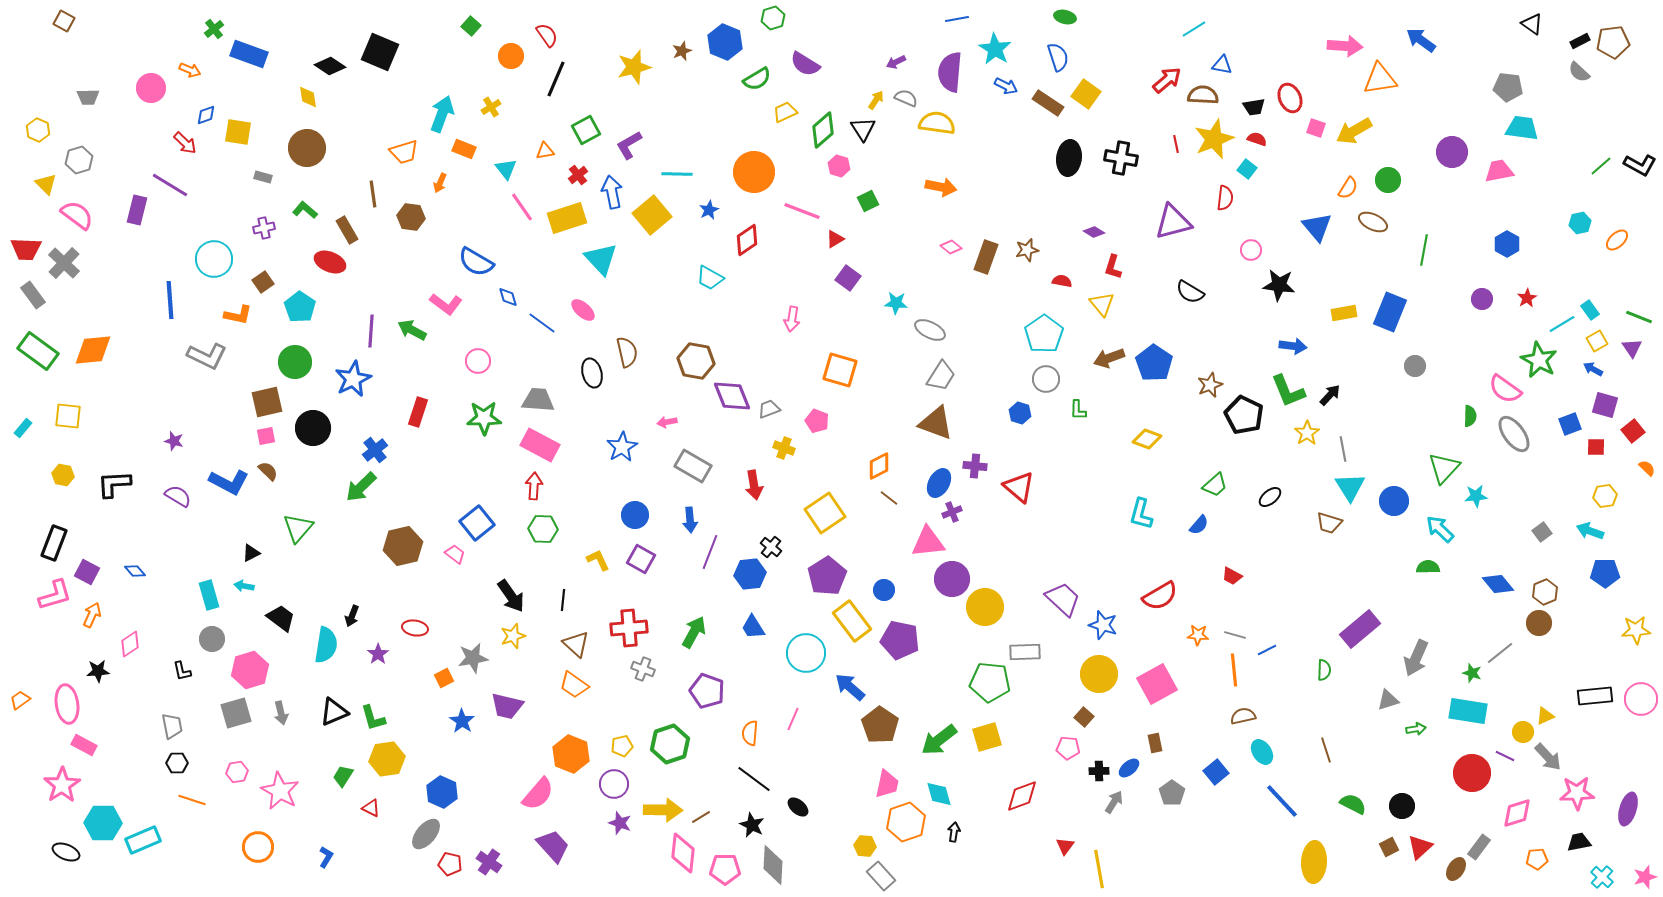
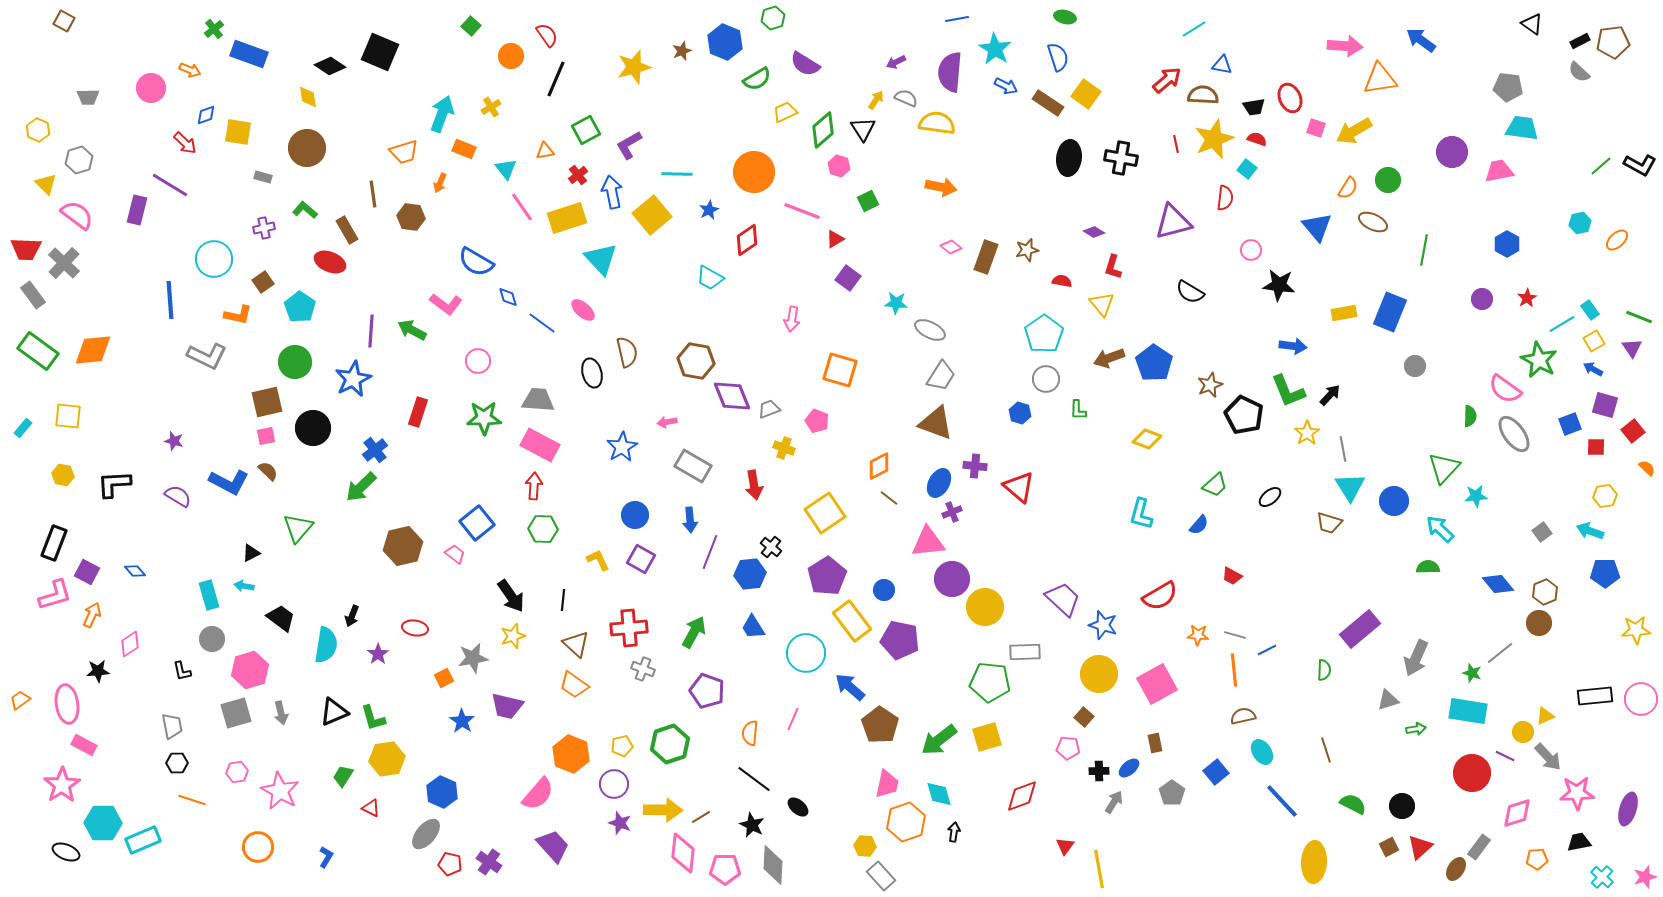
yellow square at (1597, 341): moved 3 px left
